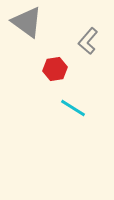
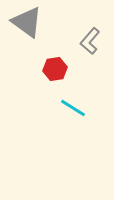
gray L-shape: moved 2 px right
